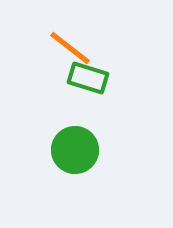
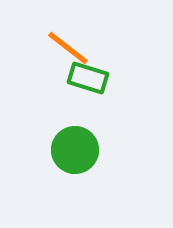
orange line: moved 2 px left
